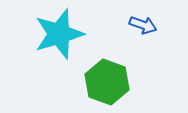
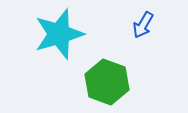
blue arrow: rotated 100 degrees clockwise
